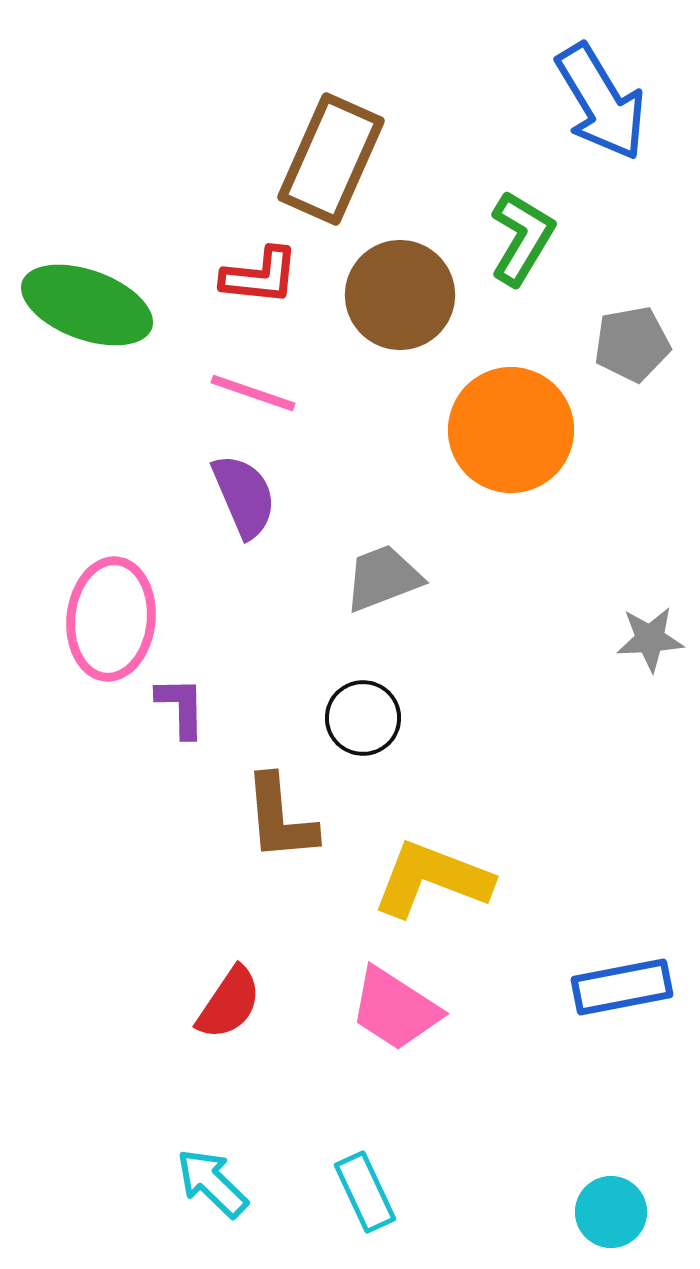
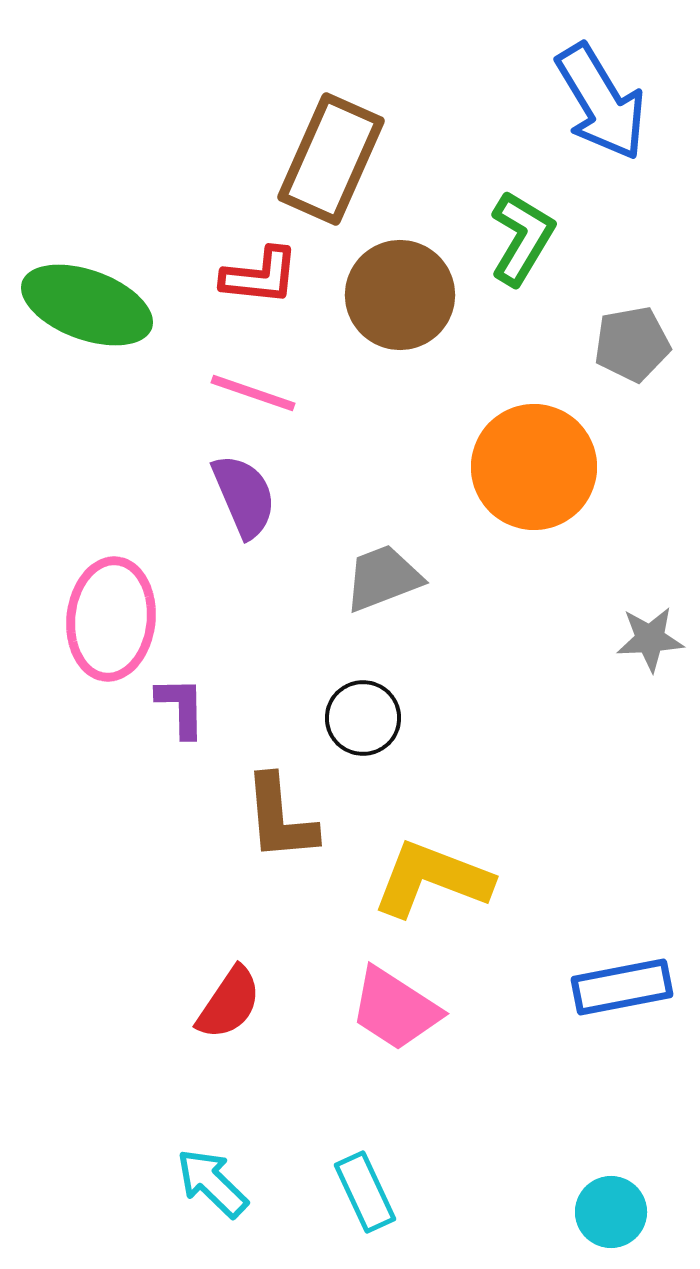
orange circle: moved 23 px right, 37 px down
